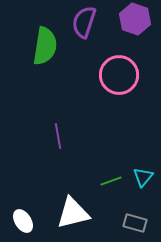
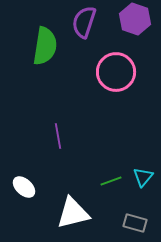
pink circle: moved 3 px left, 3 px up
white ellipse: moved 1 px right, 34 px up; rotated 15 degrees counterclockwise
